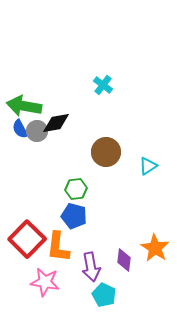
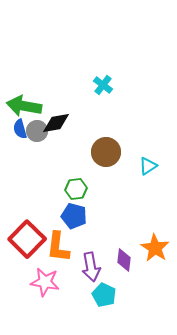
blue semicircle: rotated 12 degrees clockwise
